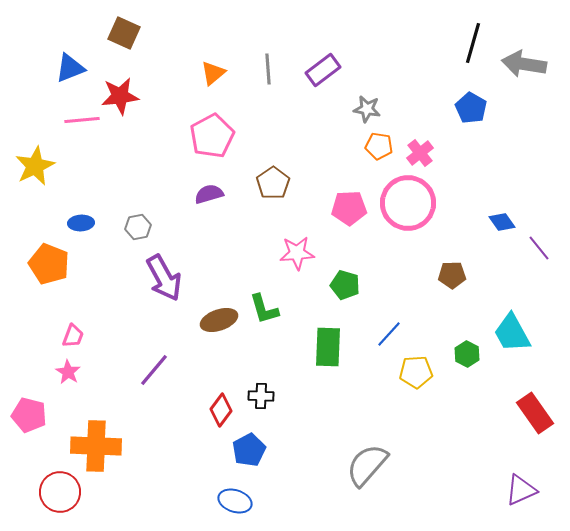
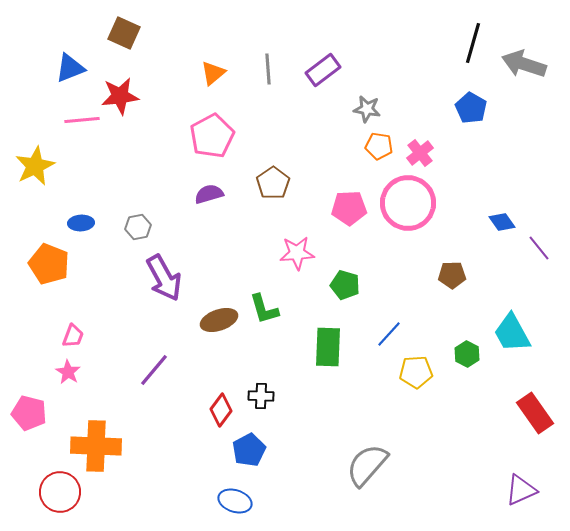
gray arrow at (524, 64): rotated 9 degrees clockwise
pink pentagon at (29, 415): moved 2 px up
